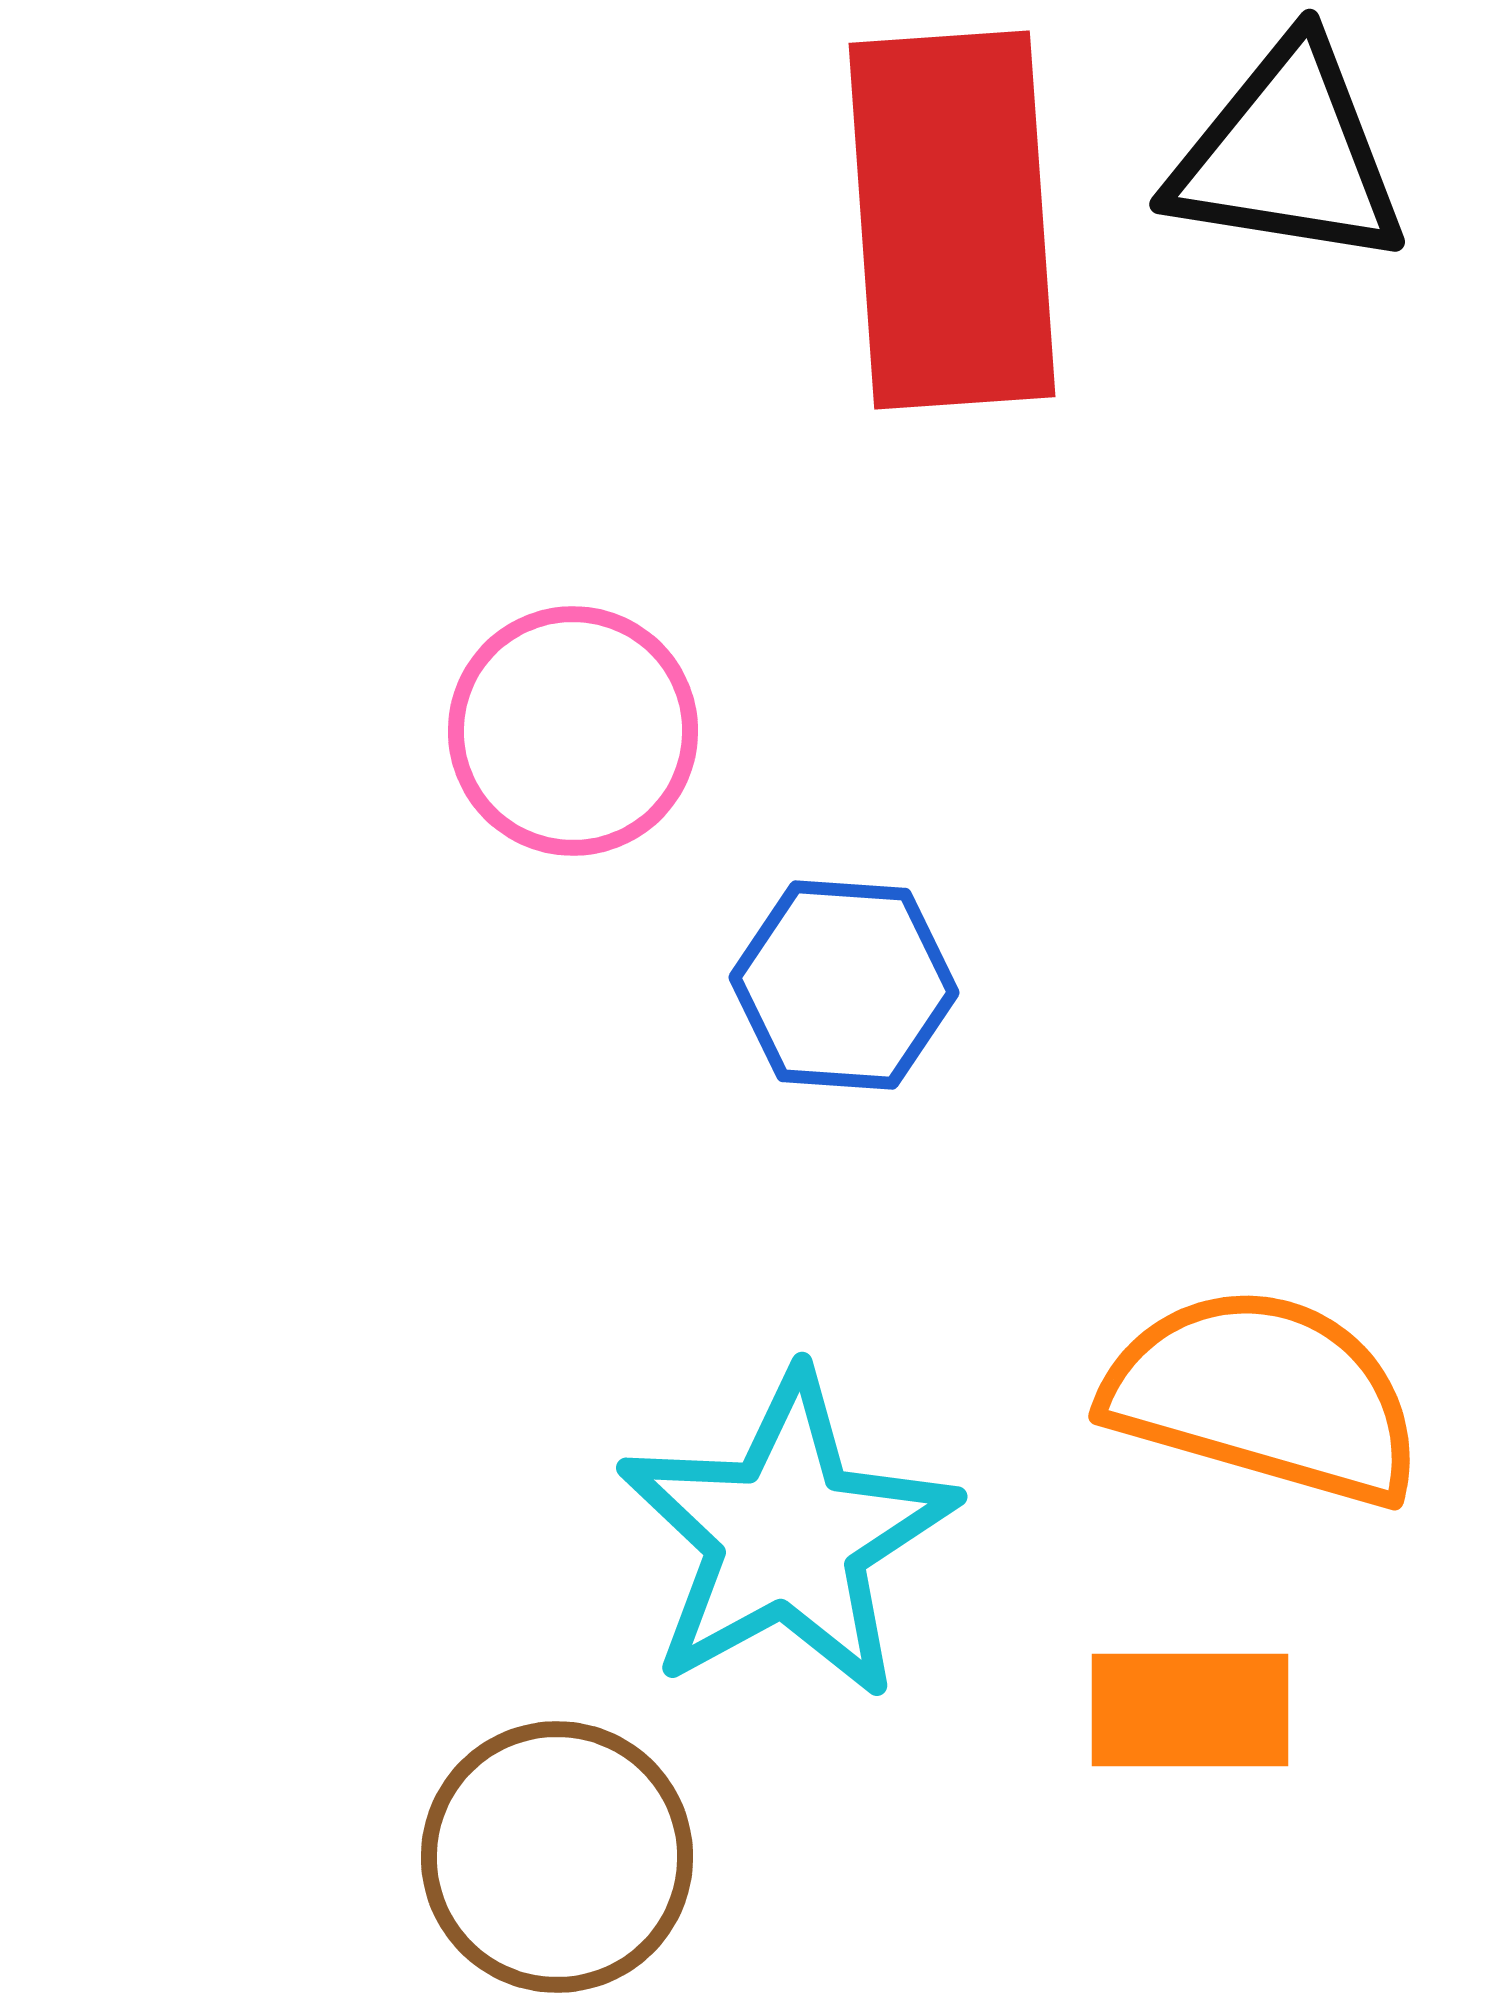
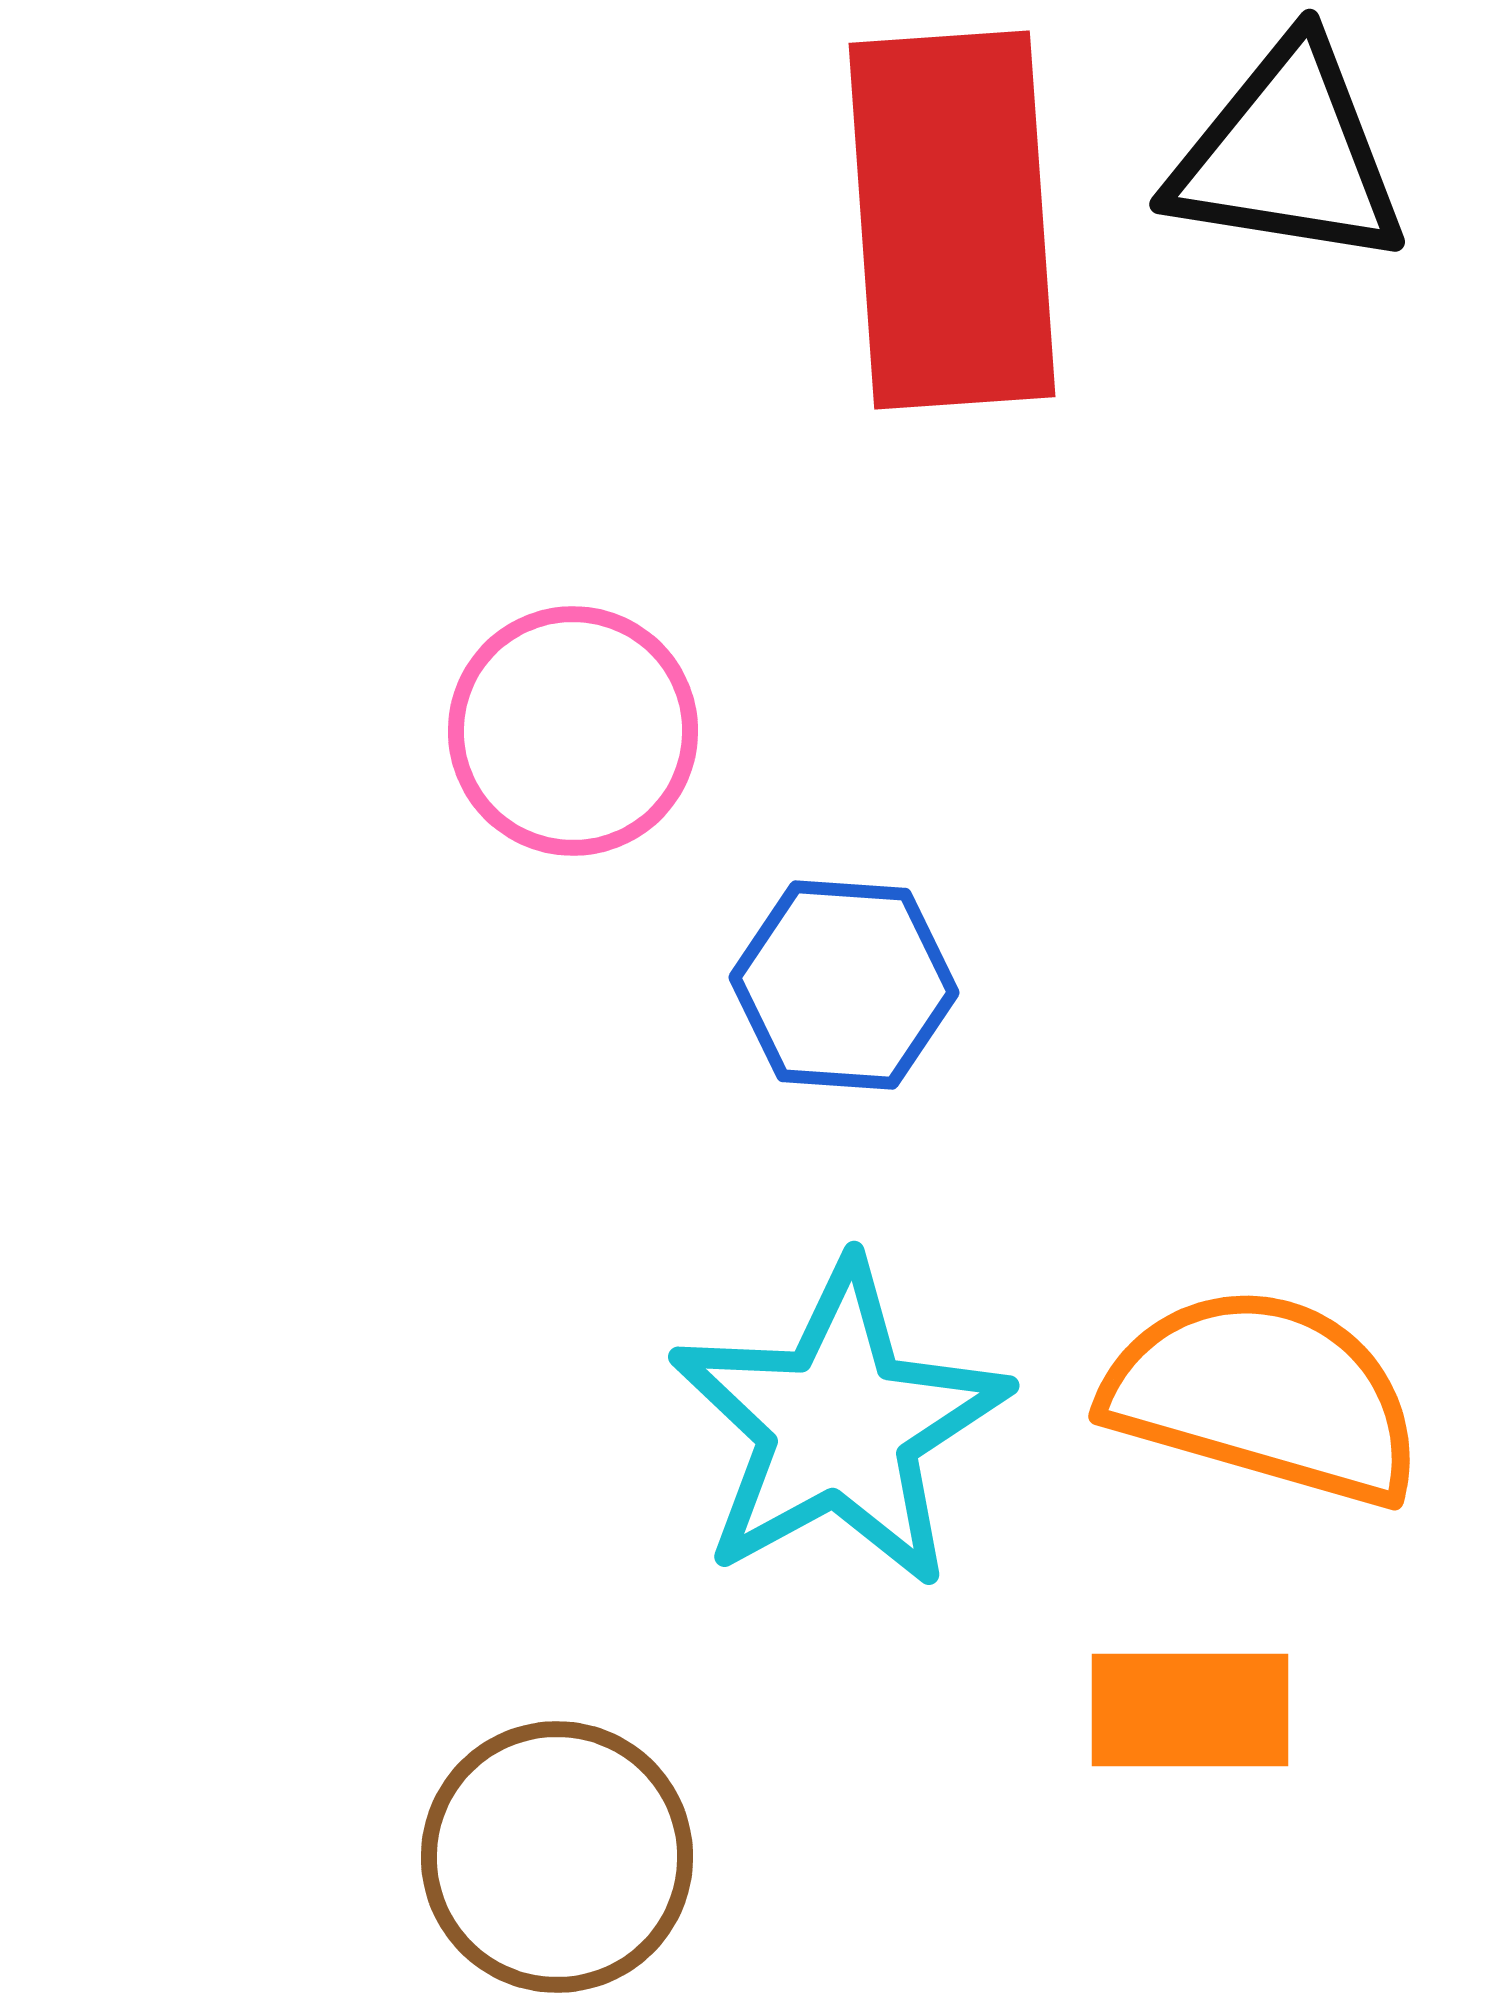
cyan star: moved 52 px right, 111 px up
